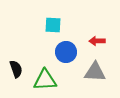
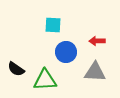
black semicircle: rotated 144 degrees clockwise
